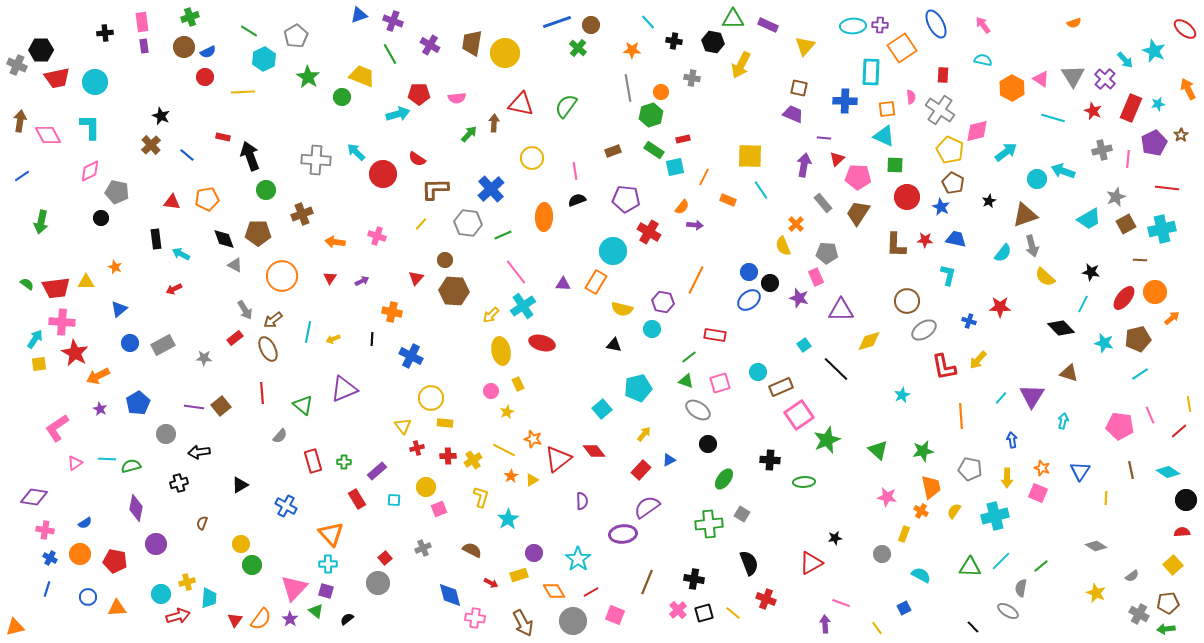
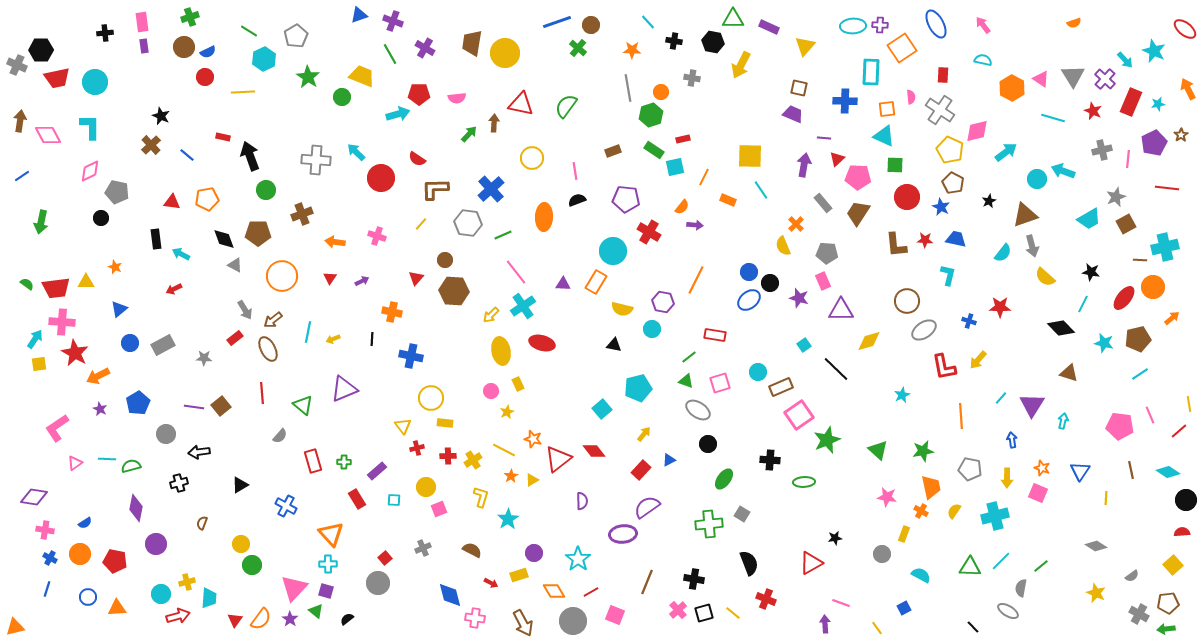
purple rectangle at (768, 25): moved 1 px right, 2 px down
purple cross at (430, 45): moved 5 px left, 3 px down
red rectangle at (1131, 108): moved 6 px up
red circle at (383, 174): moved 2 px left, 4 px down
cyan cross at (1162, 229): moved 3 px right, 18 px down
brown L-shape at (896, 245): rotated 8 degrees counterclockwise
pink rectangle at (816, 277): moved 7 px right, 4 px down
orange circle at (1155, 292): moved 2 px left, 5 px up
blue cross at (411, 356): rotated 15 degrees counterclockwise
purple triangle at (1032, 396): moved 9 px down
